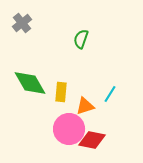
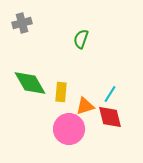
gray cross: rotated 24 degrees clockwise
red diamond: moved 18 px right, 23 px up; rotated 64 degrees clockwise
